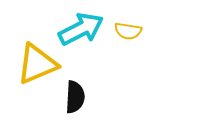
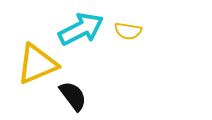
black semicircle: moved 2 px left, 1 px up; rotated 40 degrees counterclockwise
